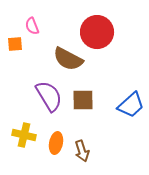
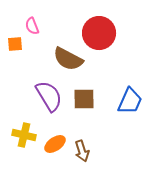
red circle: moved 2 px right, 1 px down
brown square: moved 1 px right, 1 px up
blue trapezoid: moved 1 px left, 4 px up; rotated 24 degrees counterclockwise
orange ellipse: moved 1 px left, 1 px down; rotated 45 degrees clockwise
